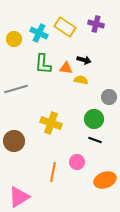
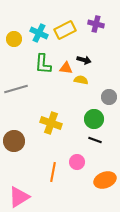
yellow rectangle: moved 3 px down; rotated 60 degrees counterclockwise
